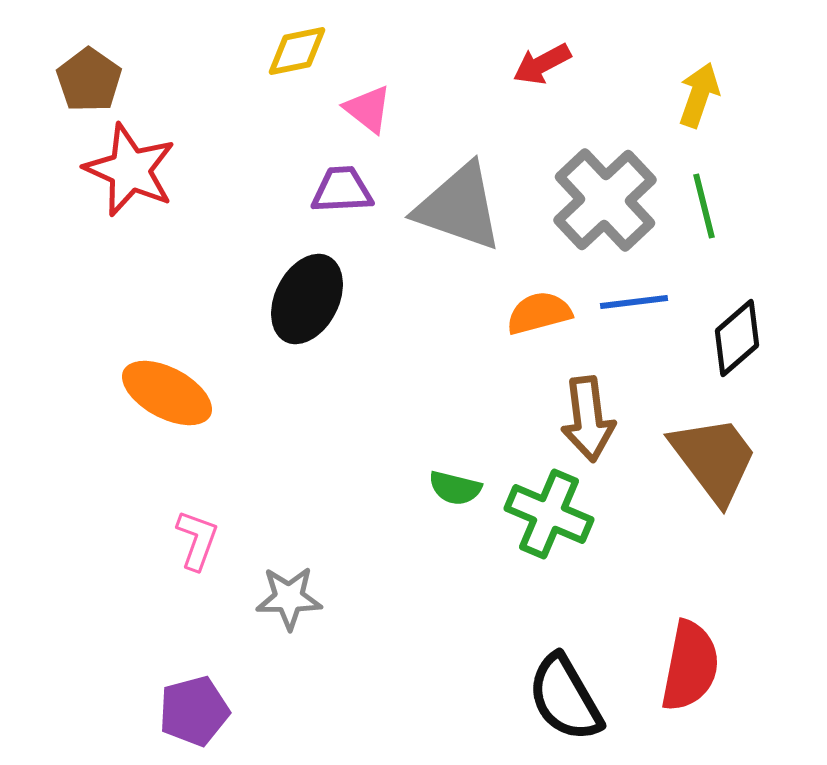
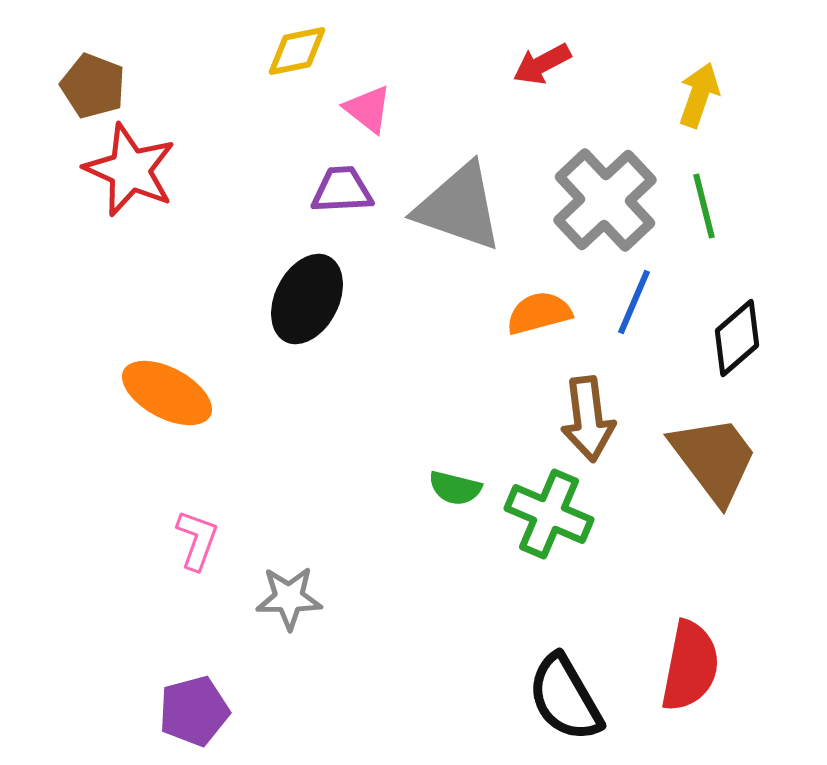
brown pentagon: moved 4 px right, 6 px down; rotated 14 degrees counterclockwise
blue line: rotated 60 degrees counterclockwise
